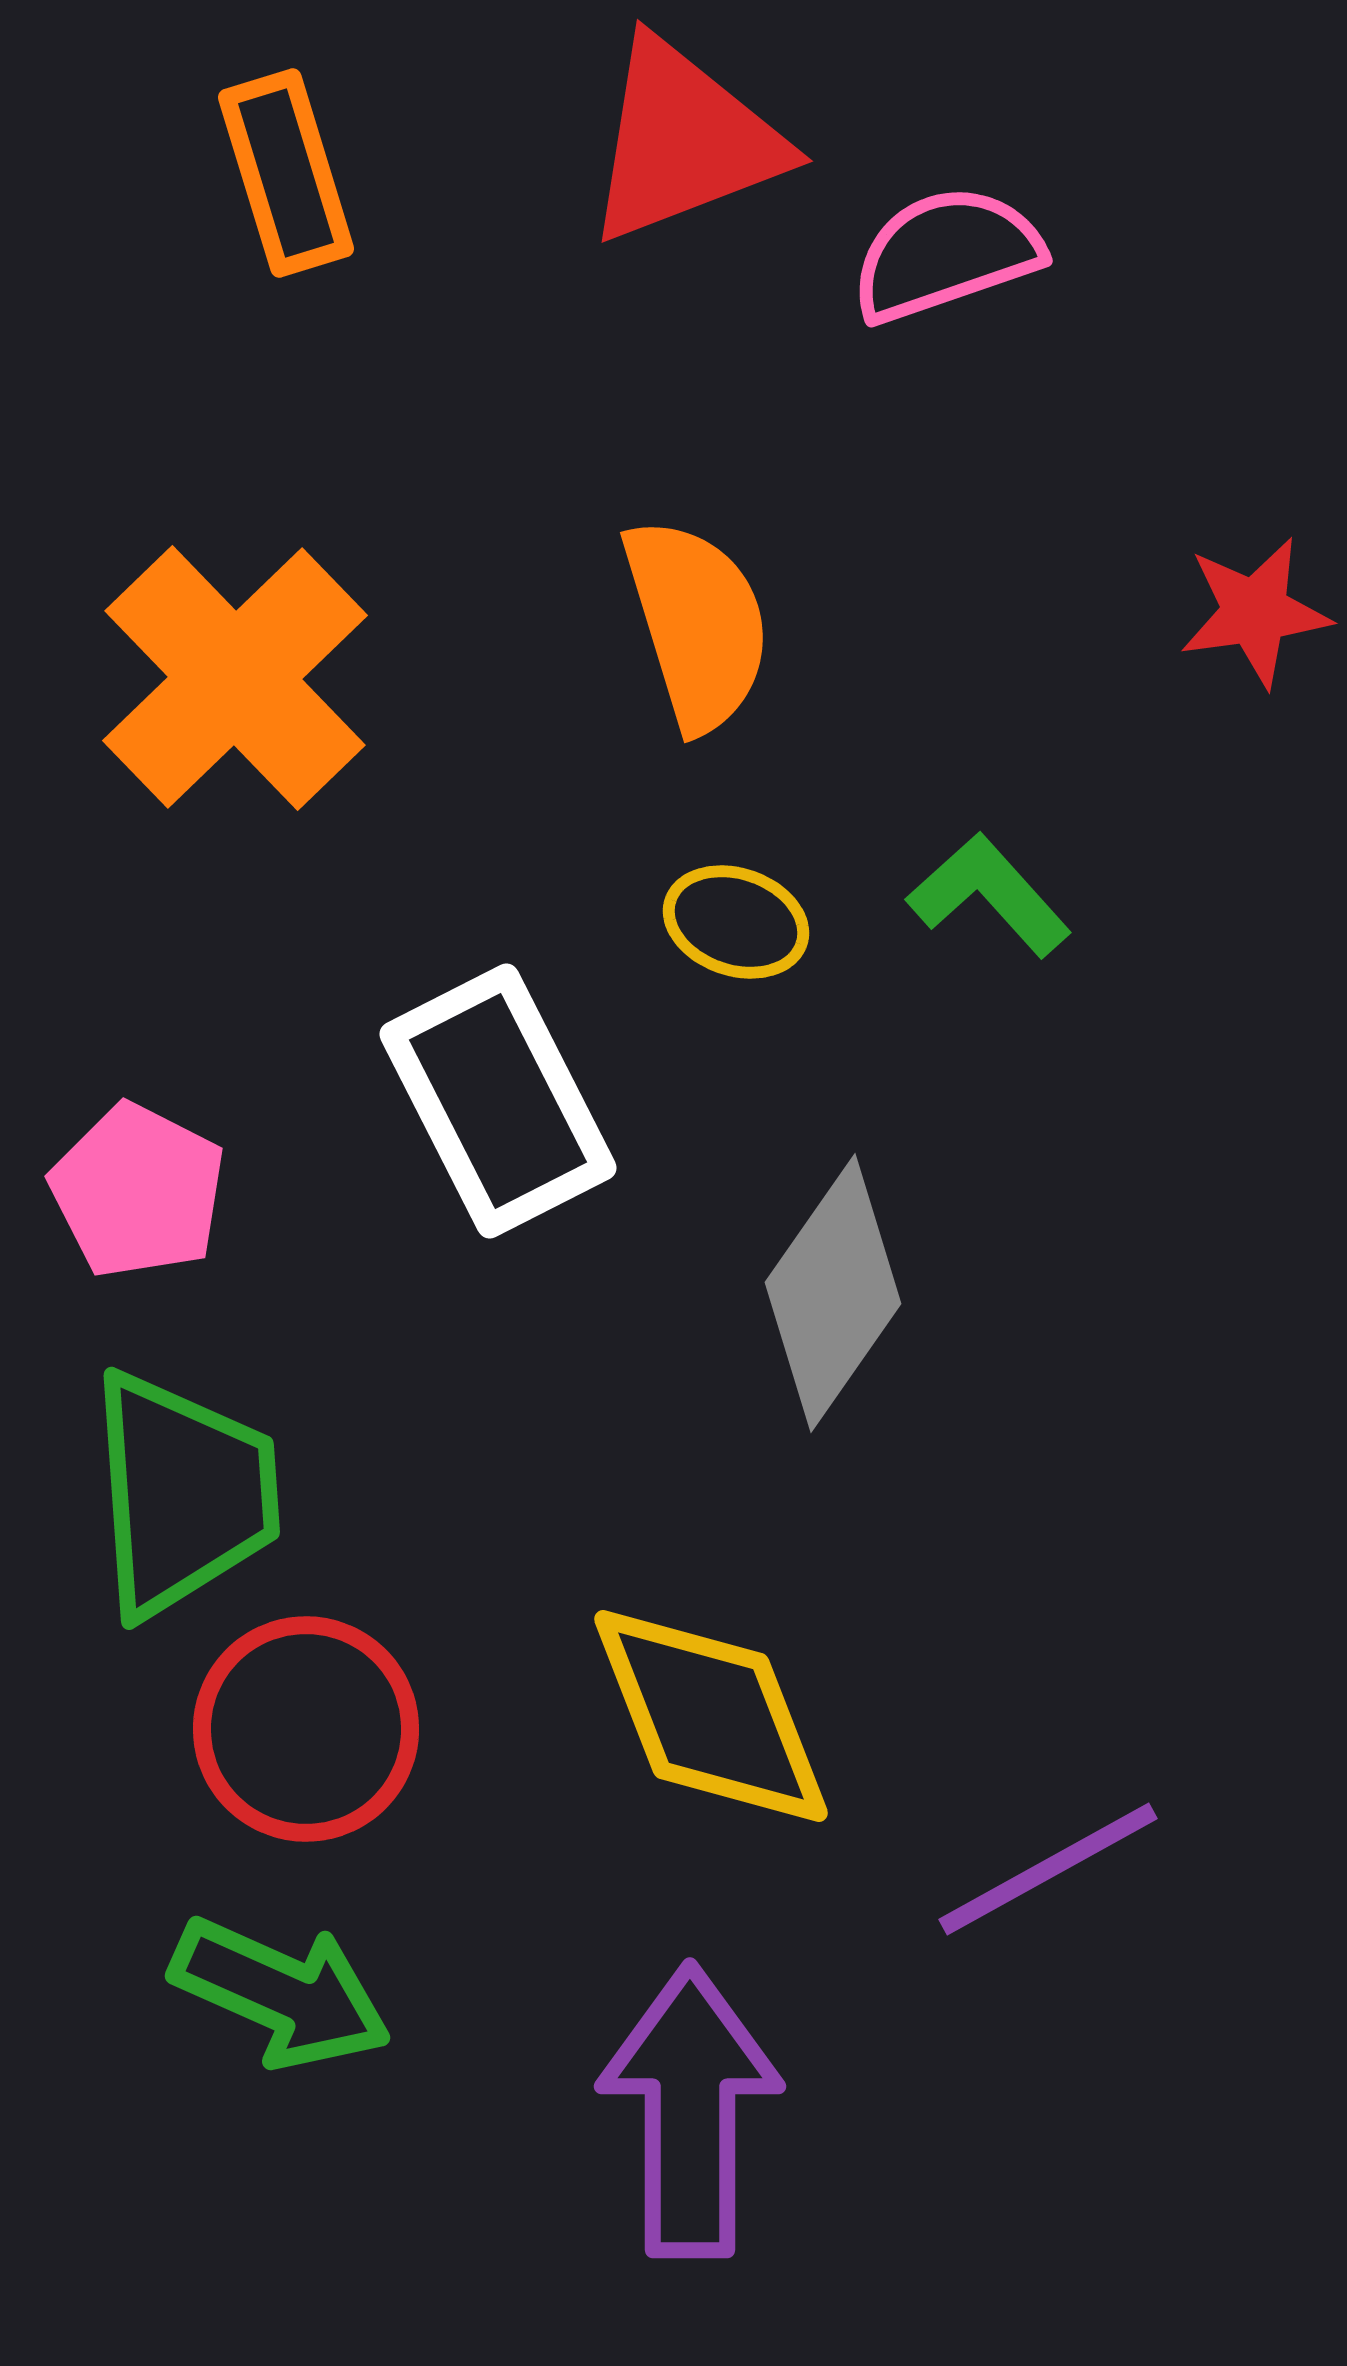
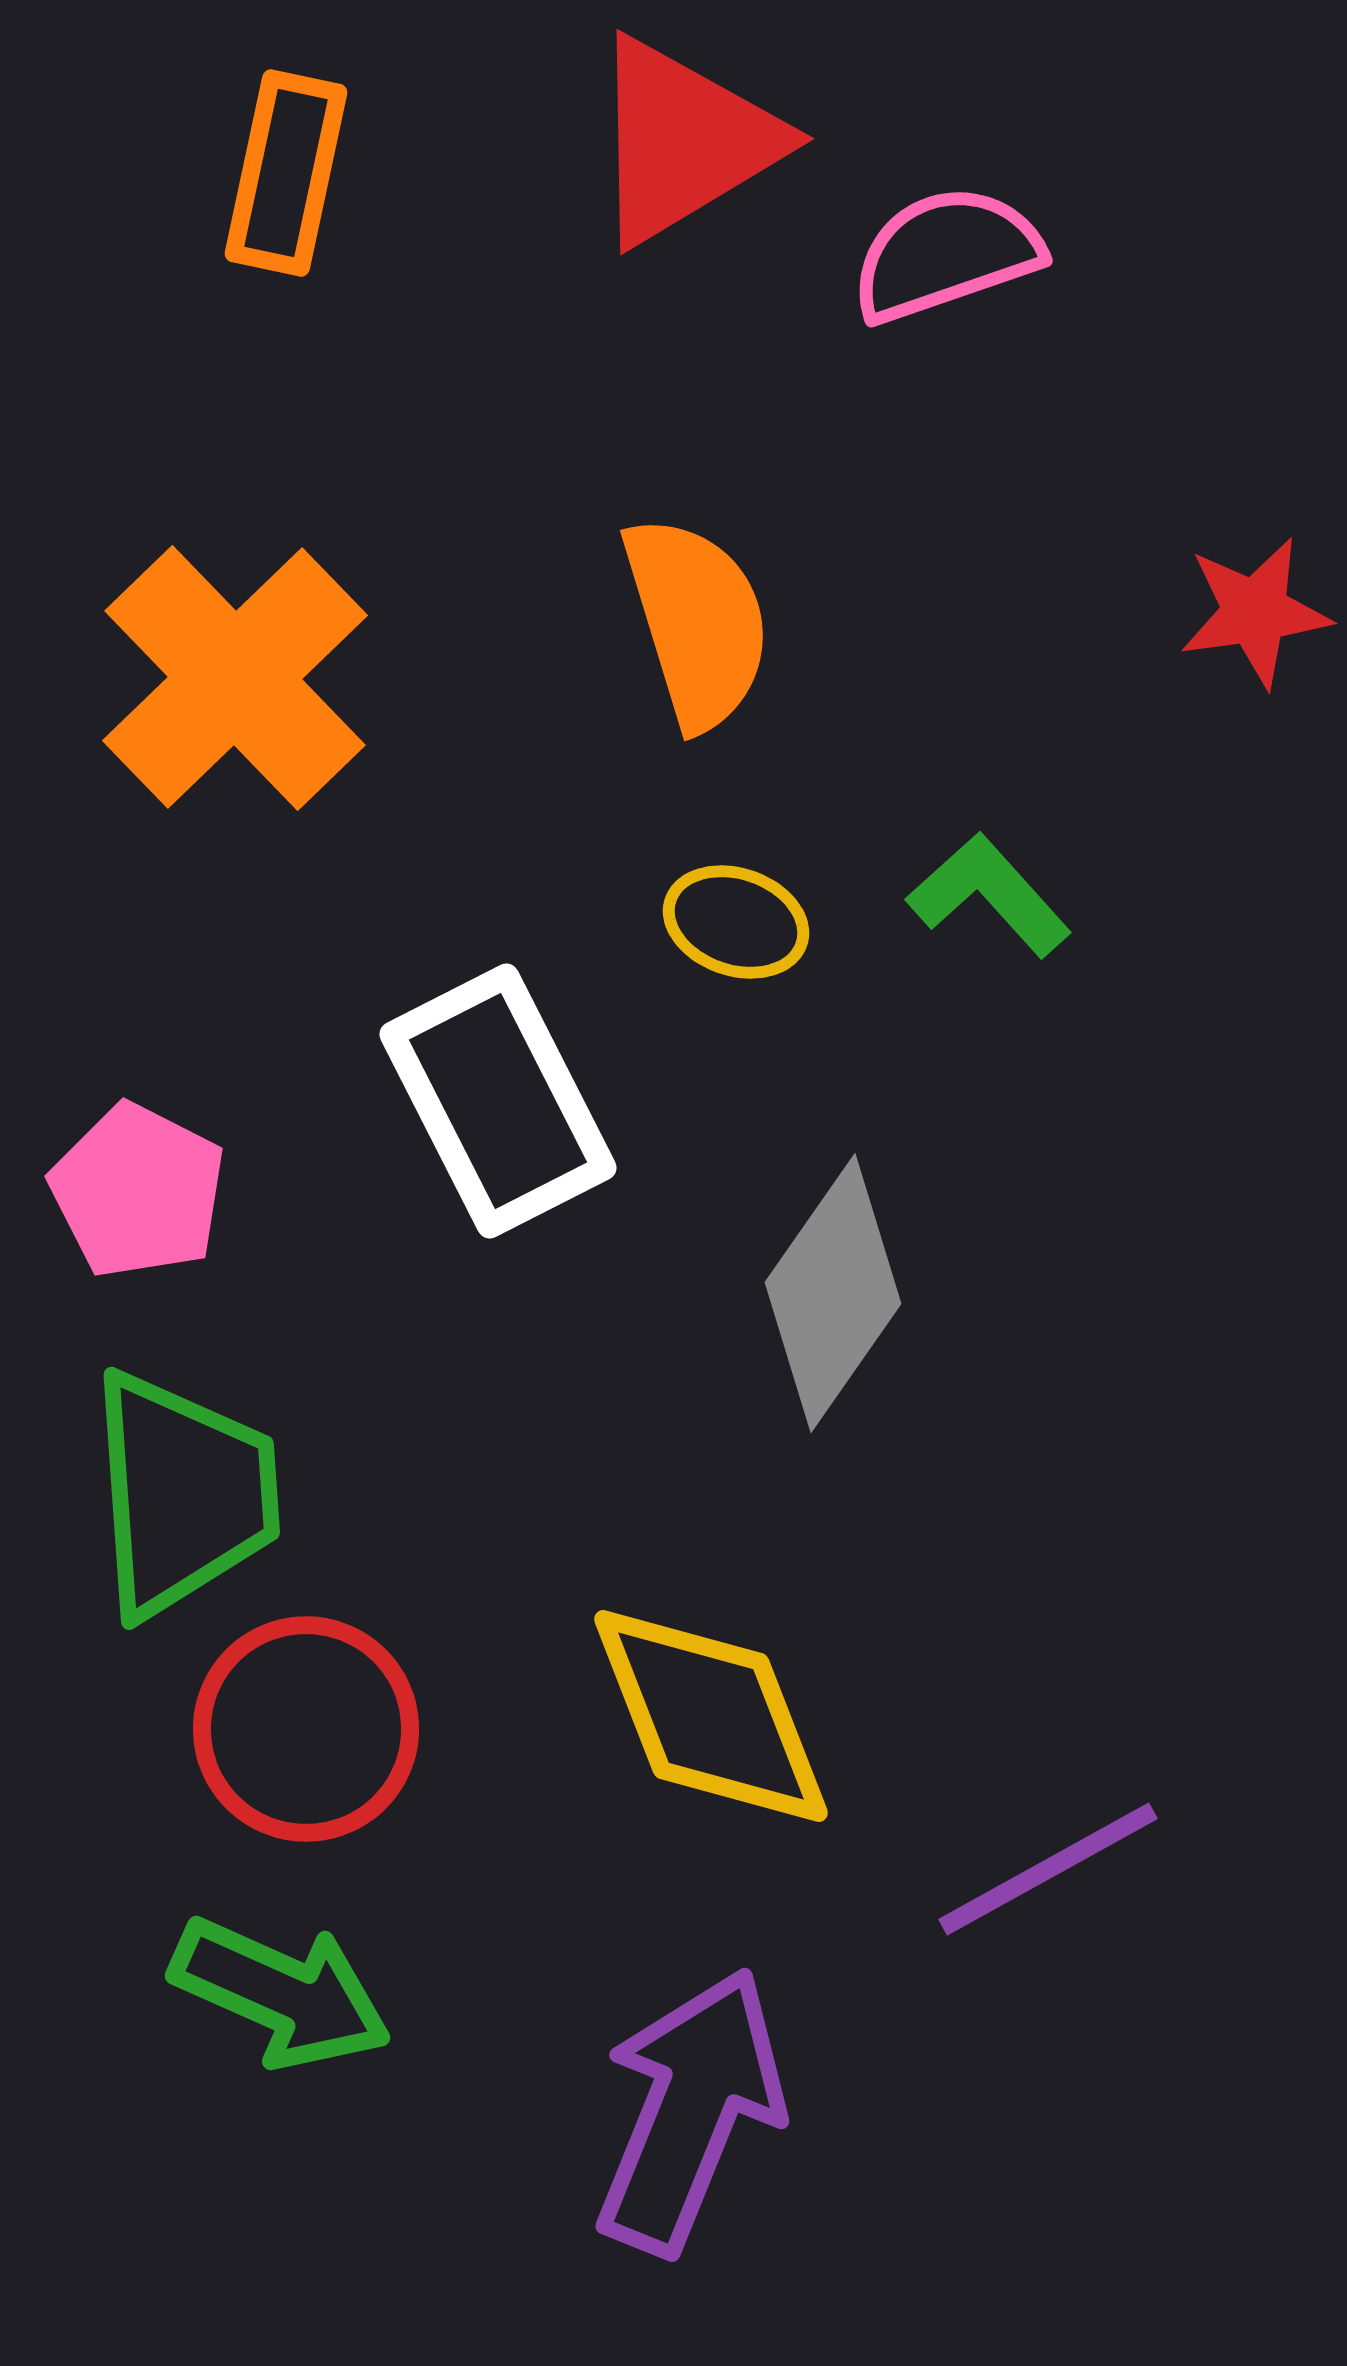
red triangle: rotated 10 degrees counterclockwise
orange rectangle: rotated 29 degrees clockwise
orange semicircle: moved 2 px up
purple arrow: rotated 22 degrees clockwise
